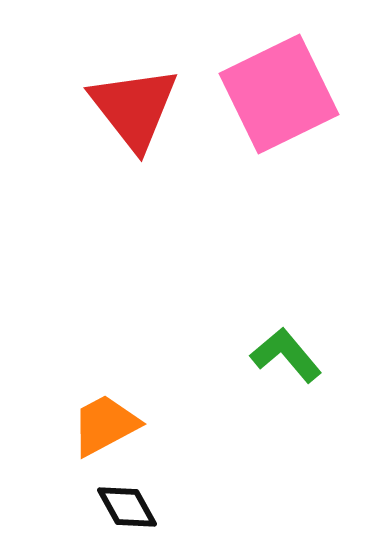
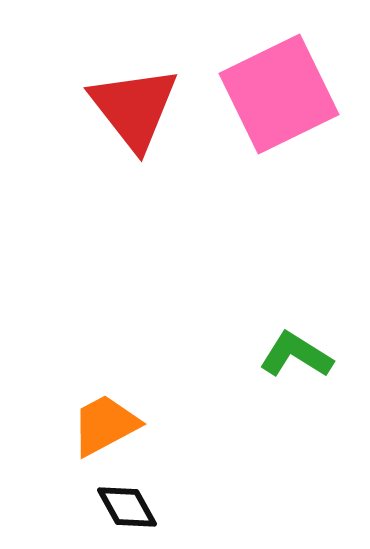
green L-shape: moved 10 px right; rotated 18 degrees counterclockwise
